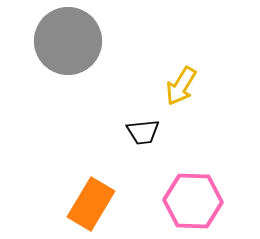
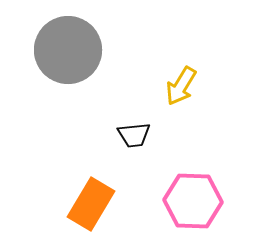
gray circle: moved 9 px down
black trapezoid: moved 9 px left, 3 px down
